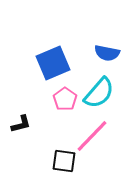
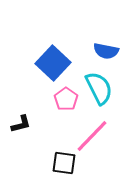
blue semicircle: moved 1 px left, 2 px up
blue square: rotated 24 degrees counterclockwise
cyan semicircle: moved 5 px up; rotated 68 degrees counterclockwise
pink pentagon: moved 1 px right
black square: moved 2 px down
